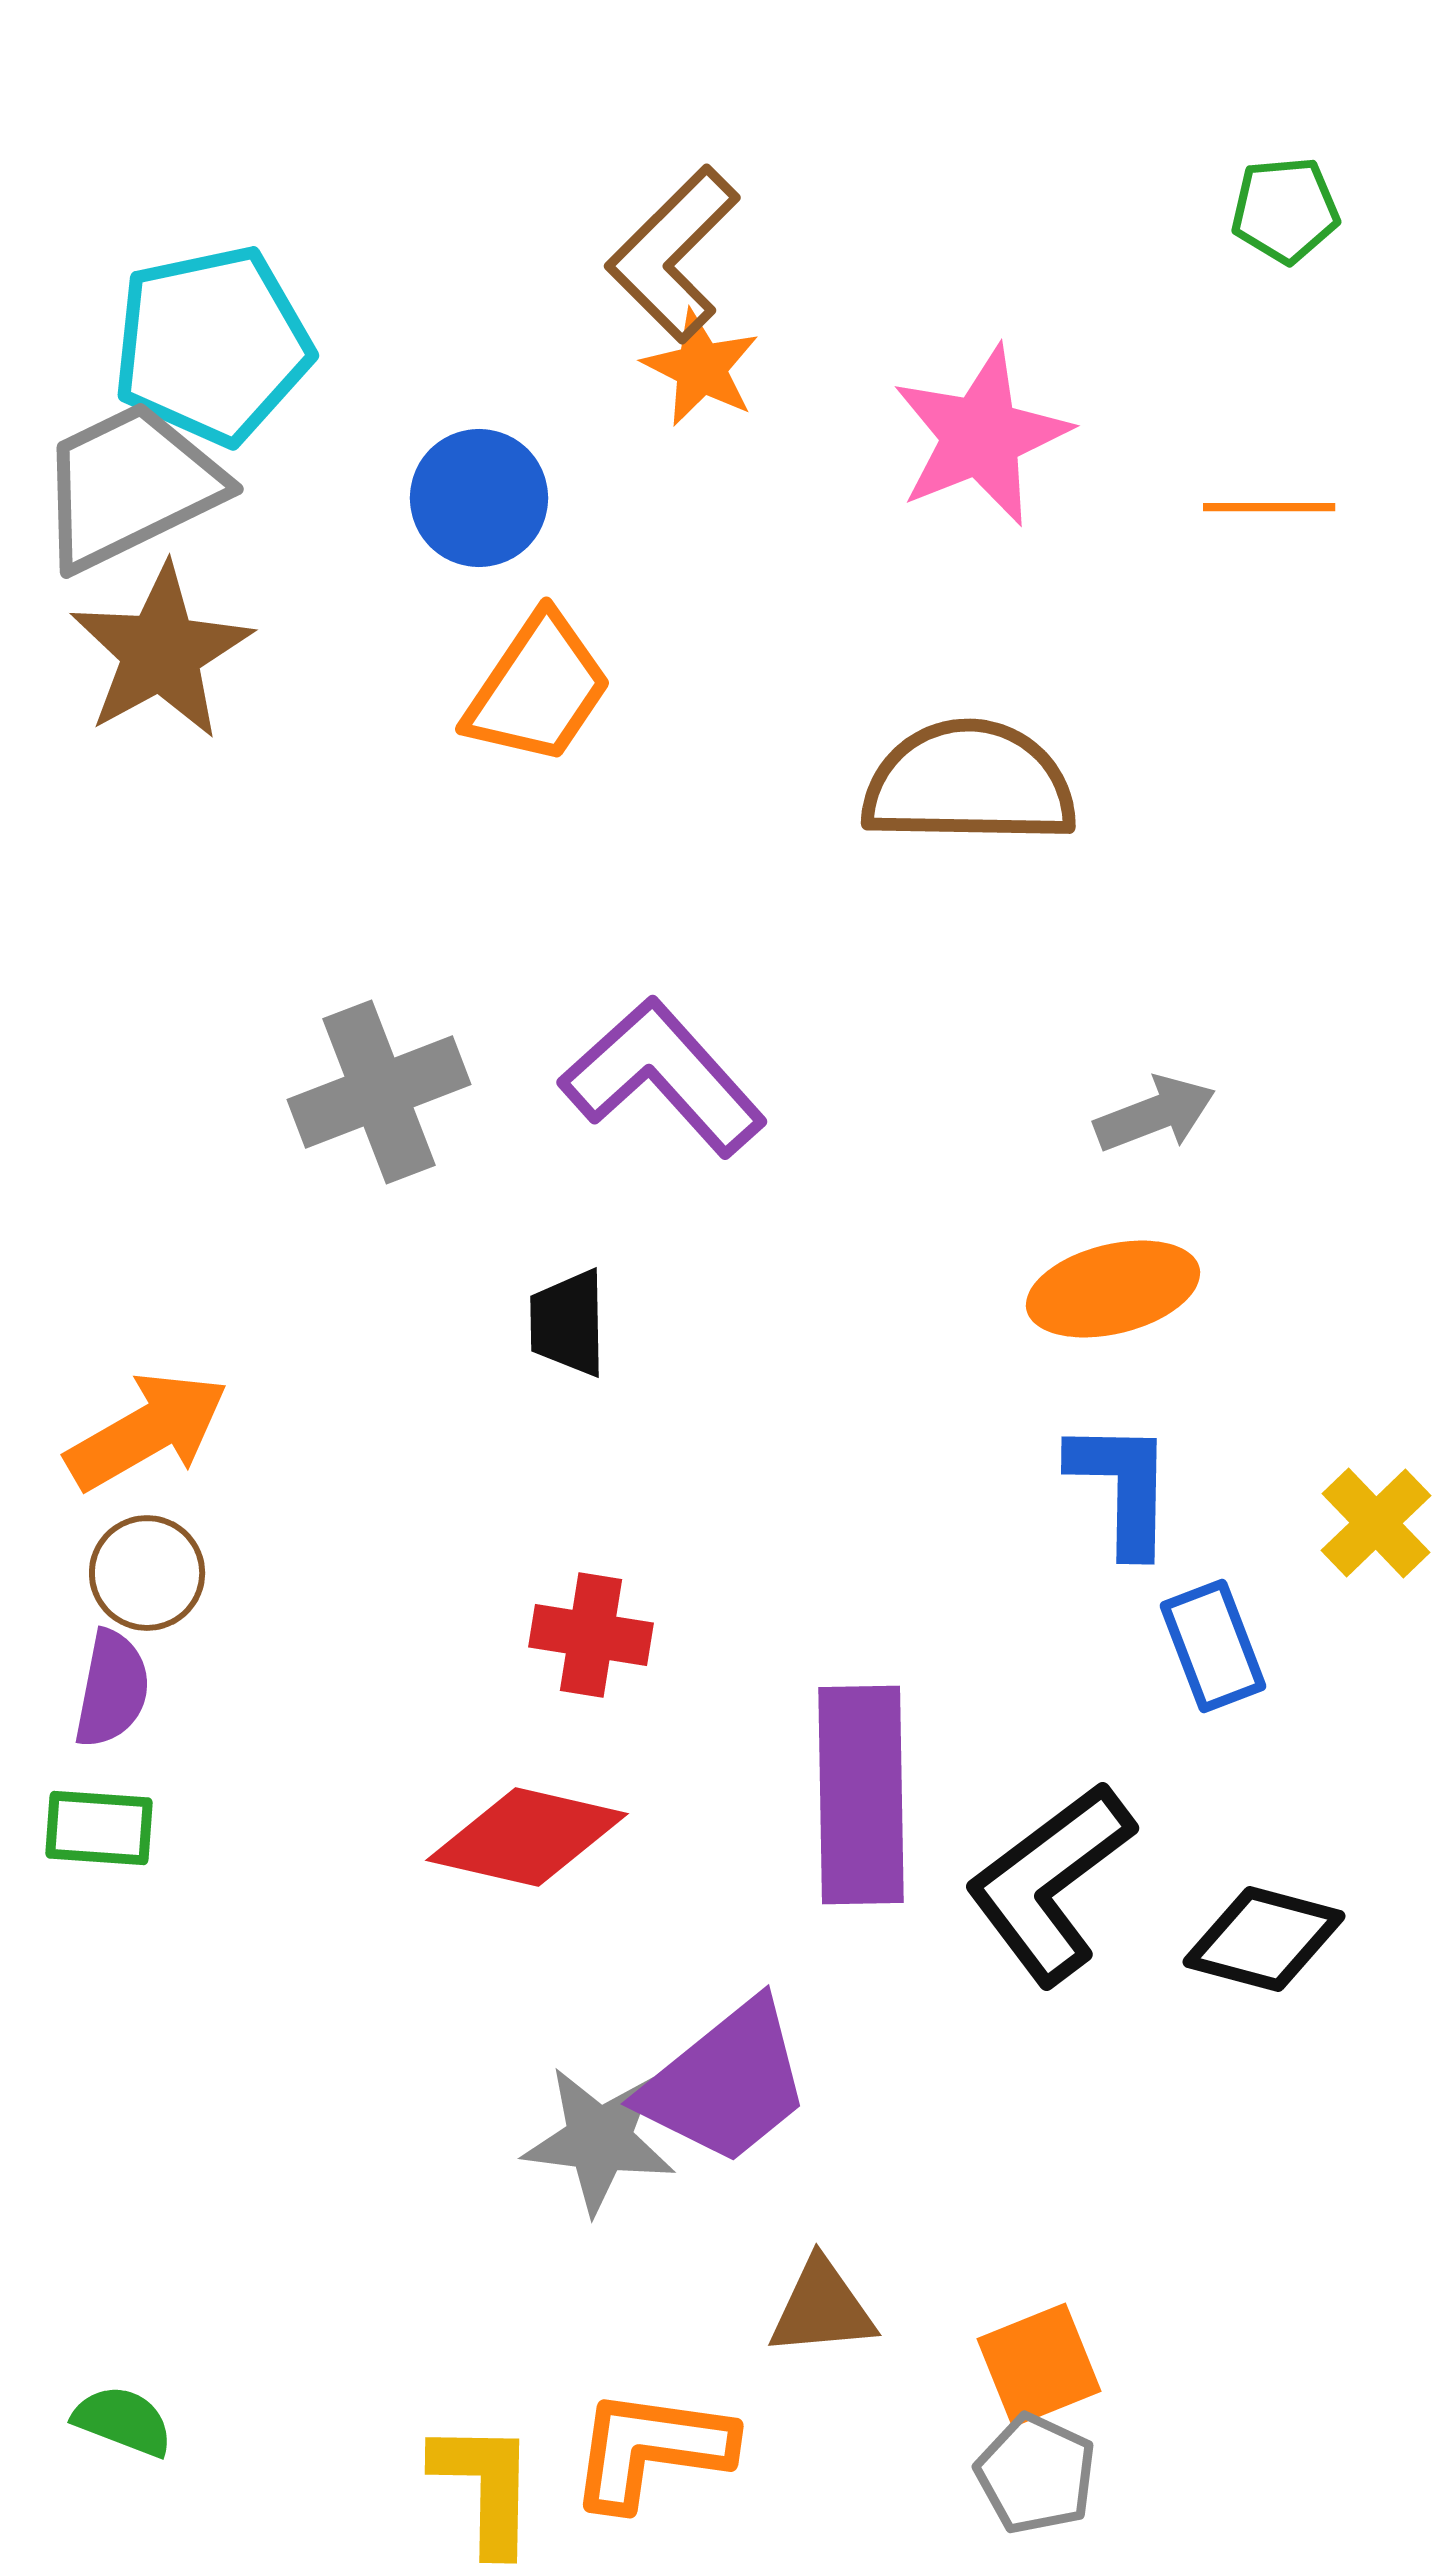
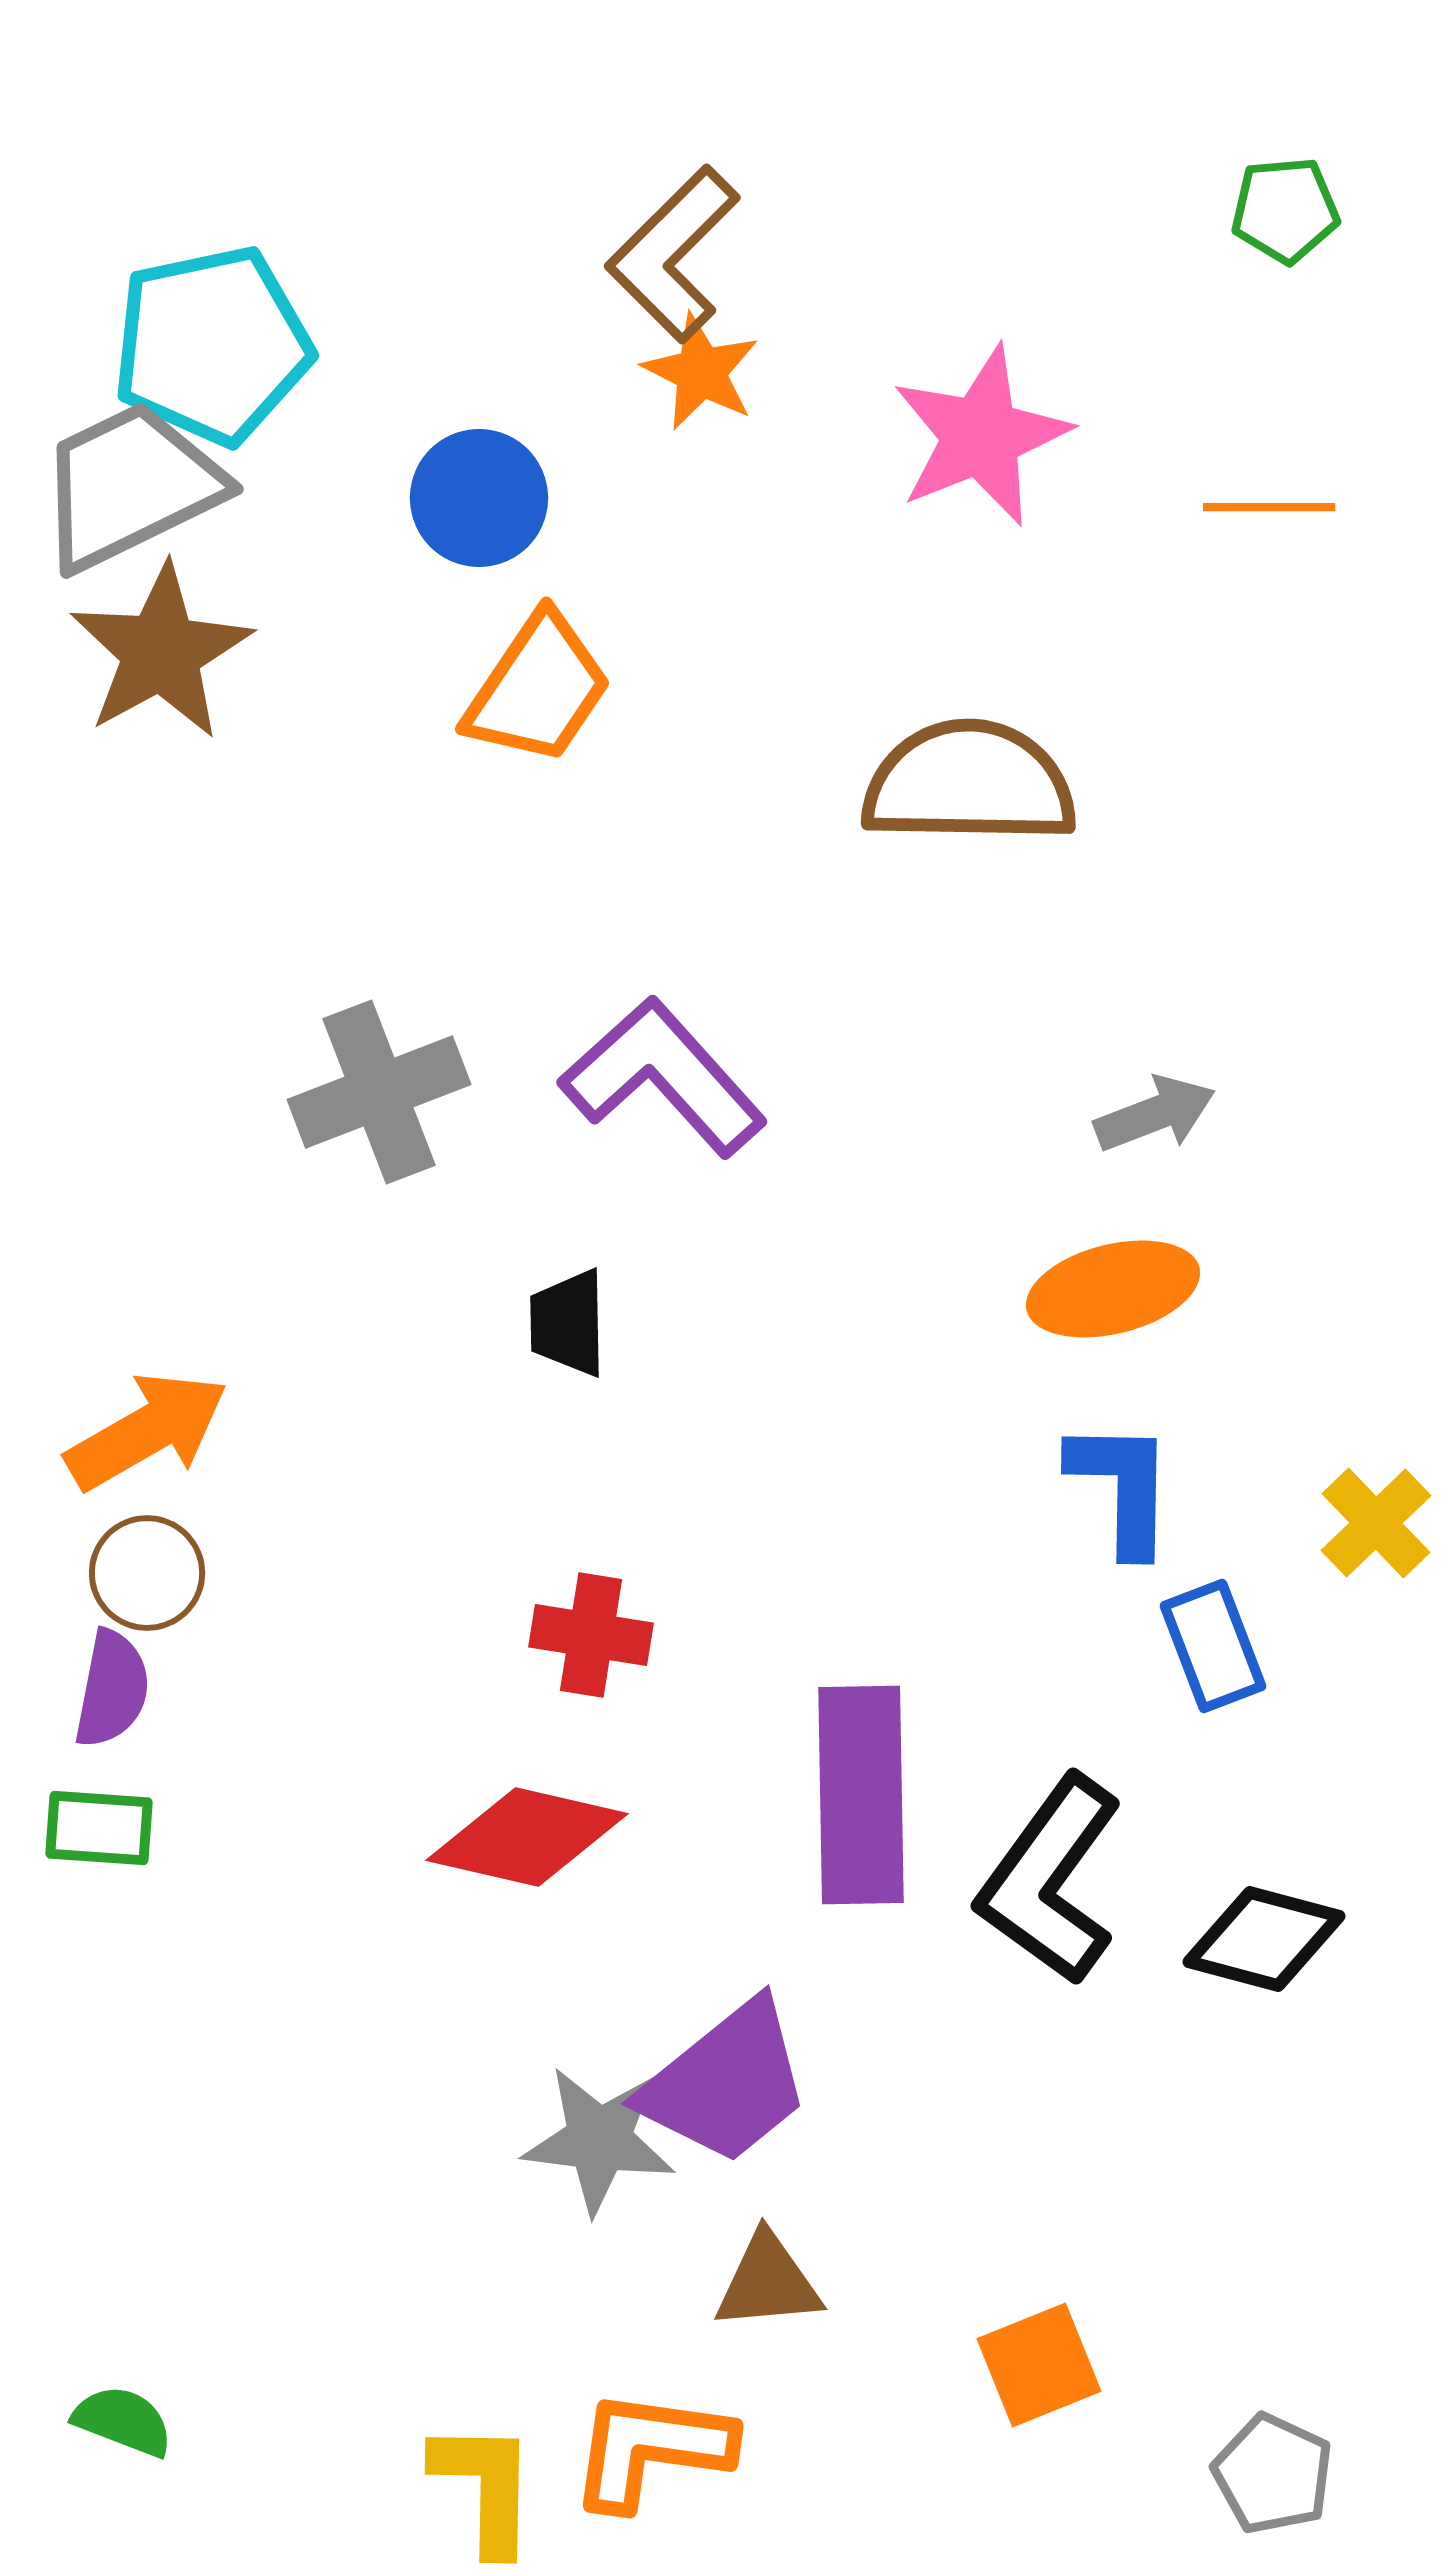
orange star: moved 4 px down
black L-shape: moved 3 px up; rotated 17 degrees counterclockwise
brown triangle: moved 54 px left, 26 px up
gray pentagon: moved 237 px right
